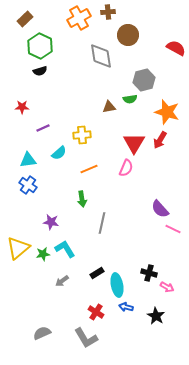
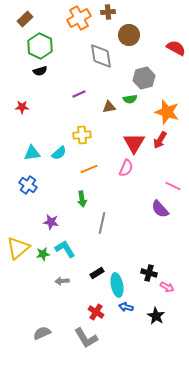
brown circle: moved 1 px right
gray hexagon: moved 2 px up
purple line: moved 36 px right, 34 px up
cyan triangle: moved 4 px right, 7 px up
pink line: moved 43 px up
gray arrow: rotated 32 degrees clockwise
